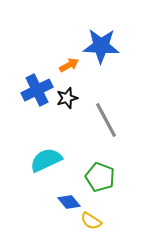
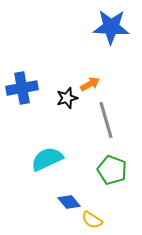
blue star: moved 10 px right, 19 px up
orange arrow: moved 21 px right, 19 px down
blue cross: moved 15 px left, 2 px up; rotated 16 degrees clockwise
gray line: rotated 12 degrees clockwise
cyan semicircle: moved 1 px right, 1 px up
green pentagon: moved 12 px right, 7 px up
yellow semicircle: moved 1 px right, 1 px up
